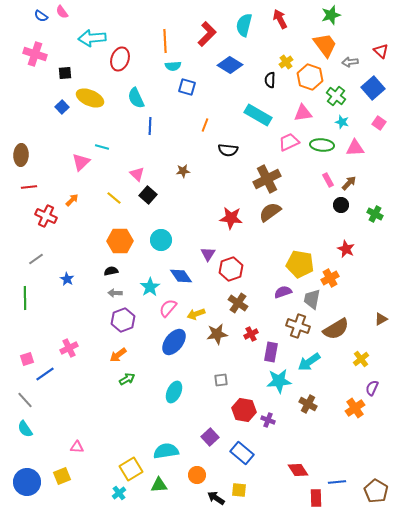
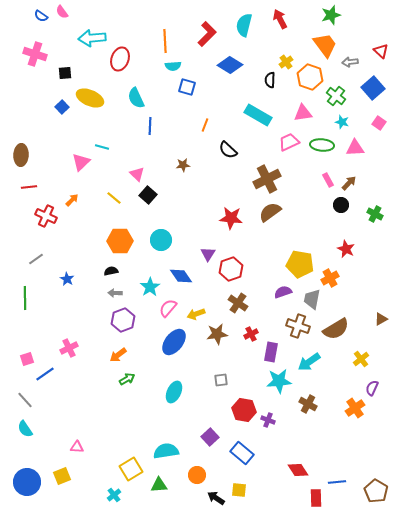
black semicircle at (228, 150): rotated 36 degrees clockwise
brown star at (183, 171): moved 6 px up
cyan cross at (119, 493): moved 5 px left, 2 px down
